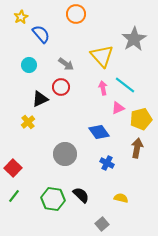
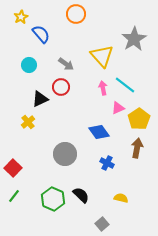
yellow pentagon: moved 2 px left; rotated 20 degrees counterclockwise
green hexagon: rotated 15 degrees clockwise
